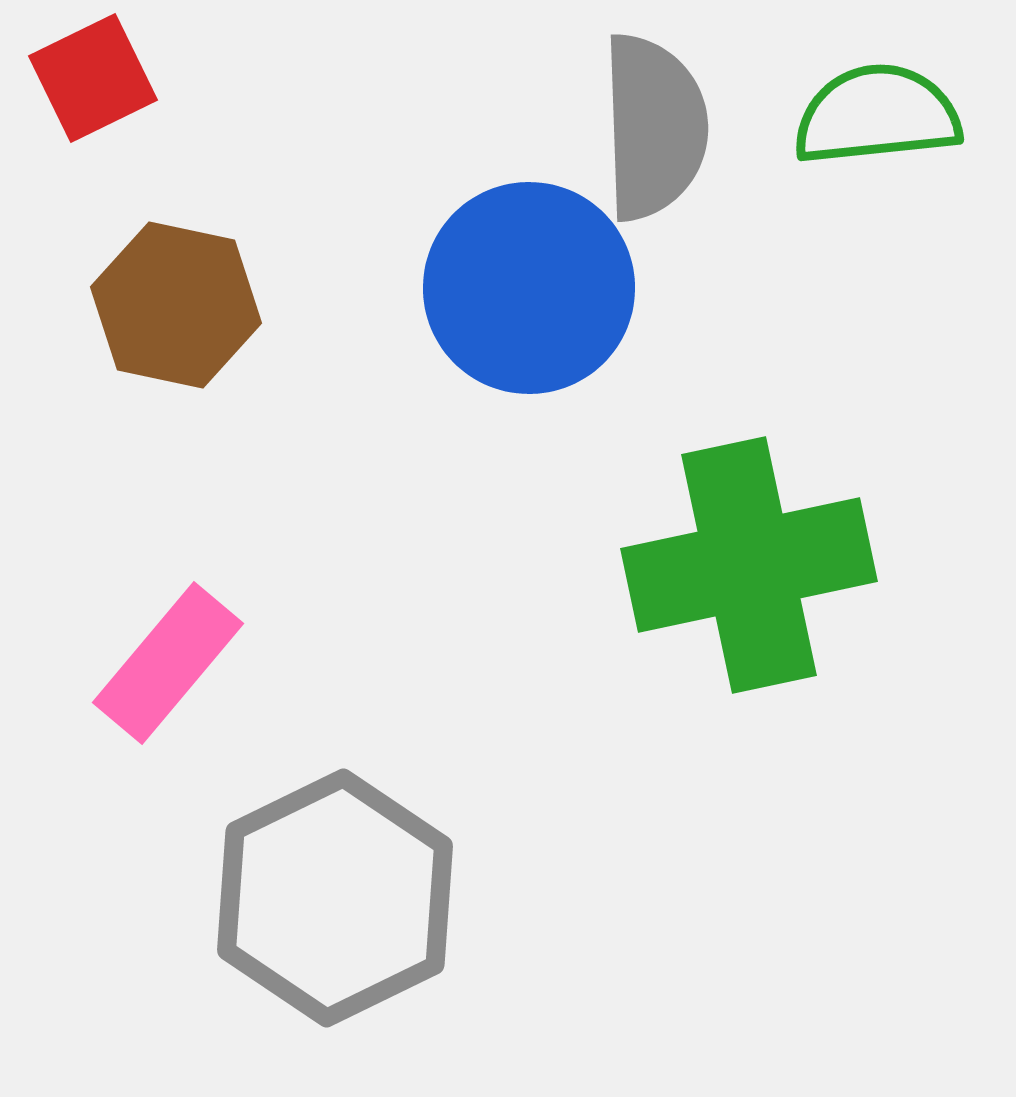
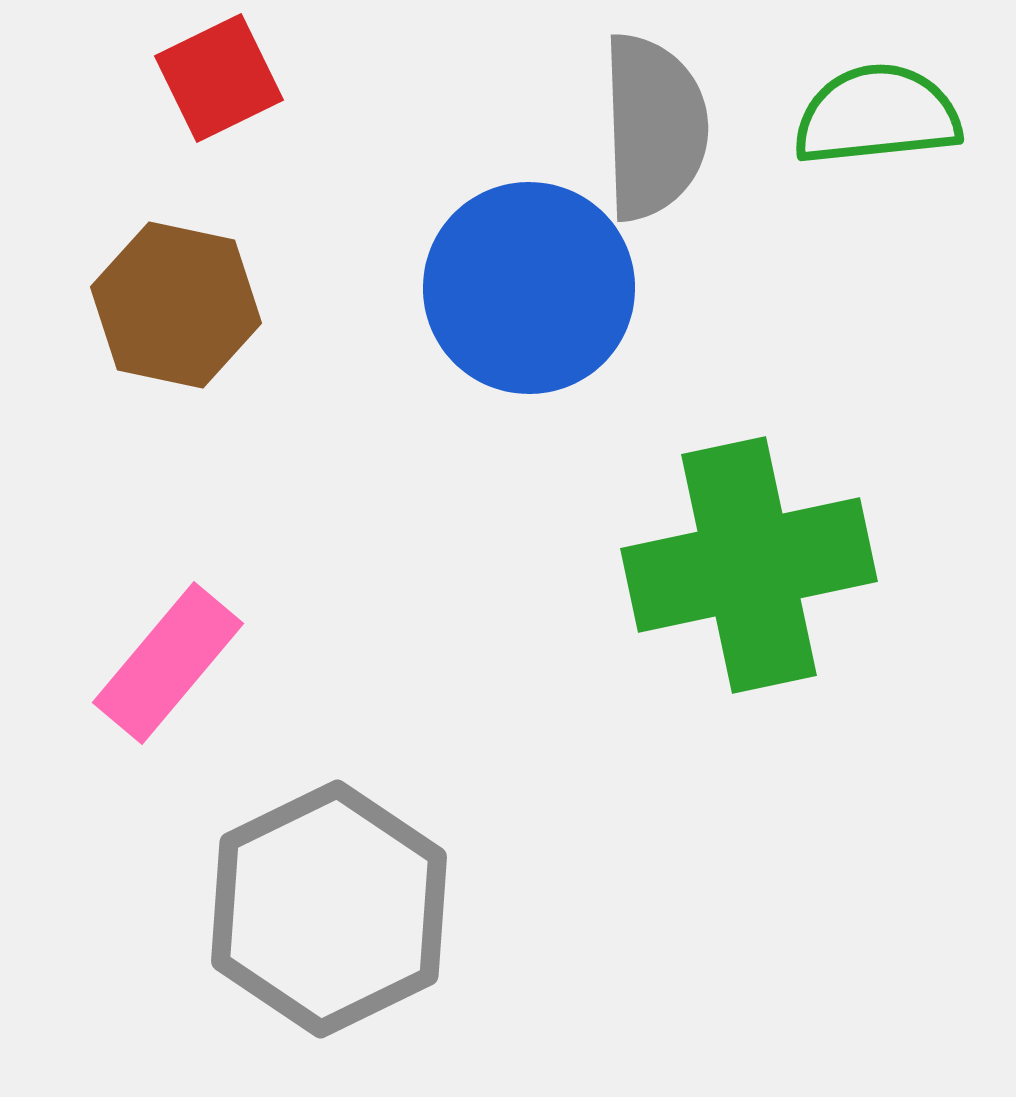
red square: moved 126 px right
gray hexagon: moved 6 px left, 11 px down
